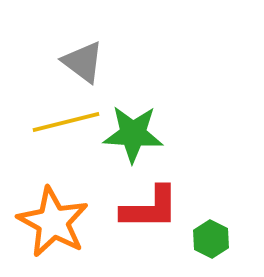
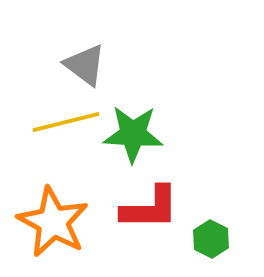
gray triangle: moved 2 px right, 3 px down
